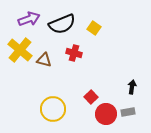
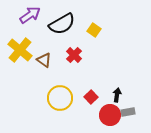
purple arrow: moved 1 px right, 4 px up; rotated 15 degrees counterclockwise
black semicircle: rotated 8 degrees counterclockwise
yellow square: moved 2 px down
red cross: moved 2 px down; rotated 28 degrees clockwise
brown triangle: rotated 21 degrees clockwise
black arrow: moved 15 px left, 8 px down
yellow circle: moved 7 px right, 11 px up
red circle: moved 4 px right, 1 px down
